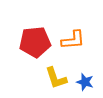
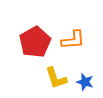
red pentagon: rotated 24 degrees counterclockwise
